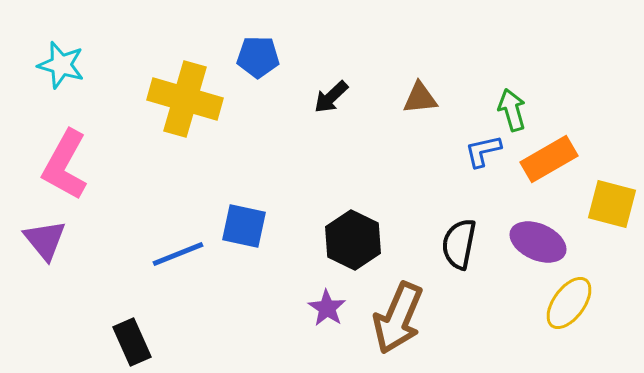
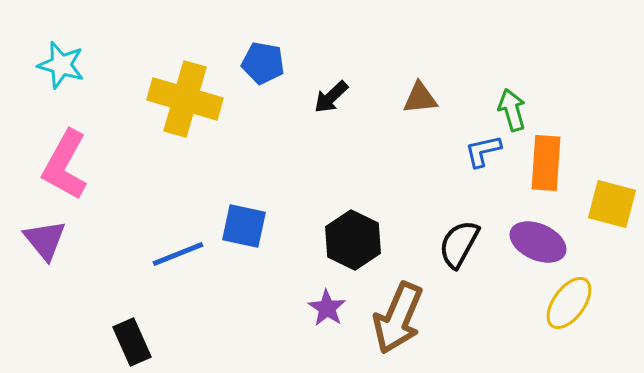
blue pentagon: moved 5 px right, 6 px down; rotated 9 degrees clockwise
orange rectangle: moved 3 px left, 4 px down; rotated 56 degrees counterclockwise
black semicircle: rotated 18 degrees clockwise
